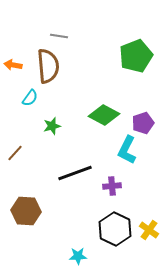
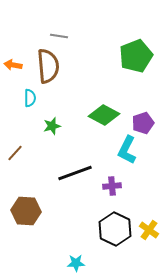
cyan semicircle: rotated 36 degrees counterclockwise
cyan star: moved 2 px left, 7 px down
